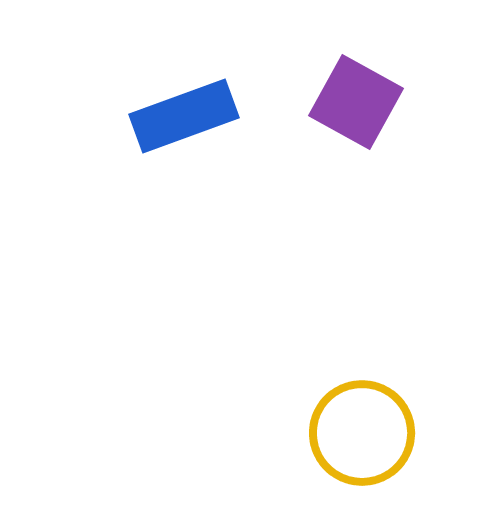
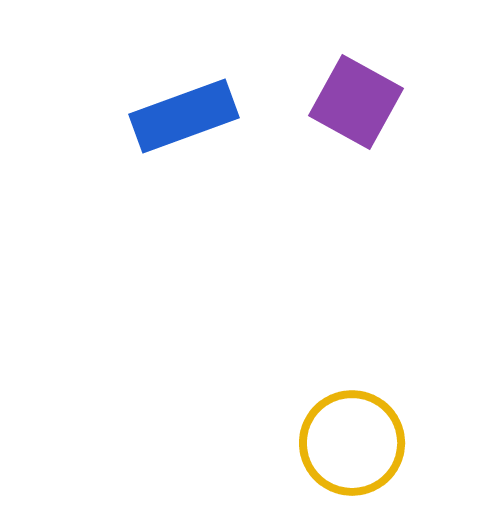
yellow circle: moved 10 px left, 10 px down
